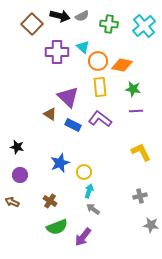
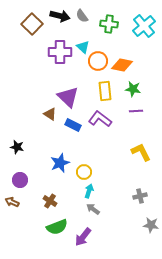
gray semicircle: rotated 80 degrees clockwise
purple cross: moved 3 px right
yellow rectangle: moved 5 px right, 4 px down
purple circle: moved 5 px down
